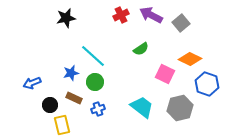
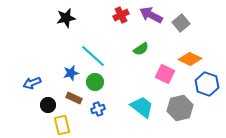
black circle: moved 2 px left
